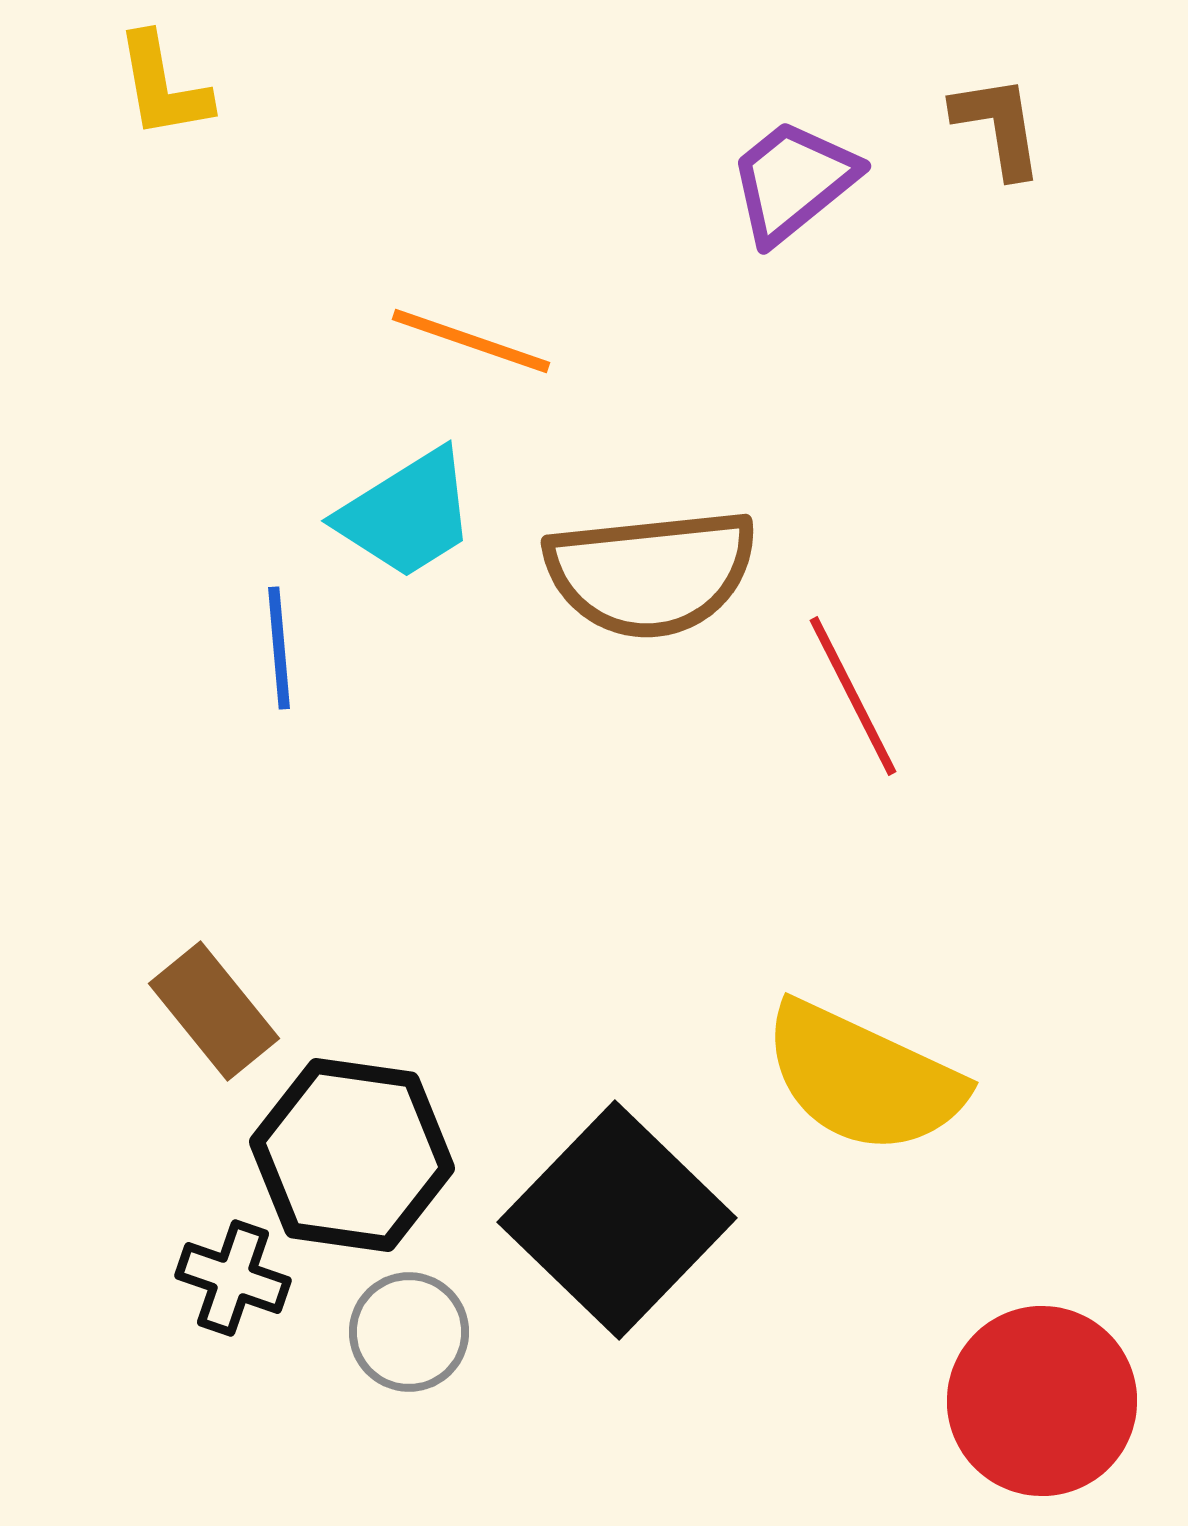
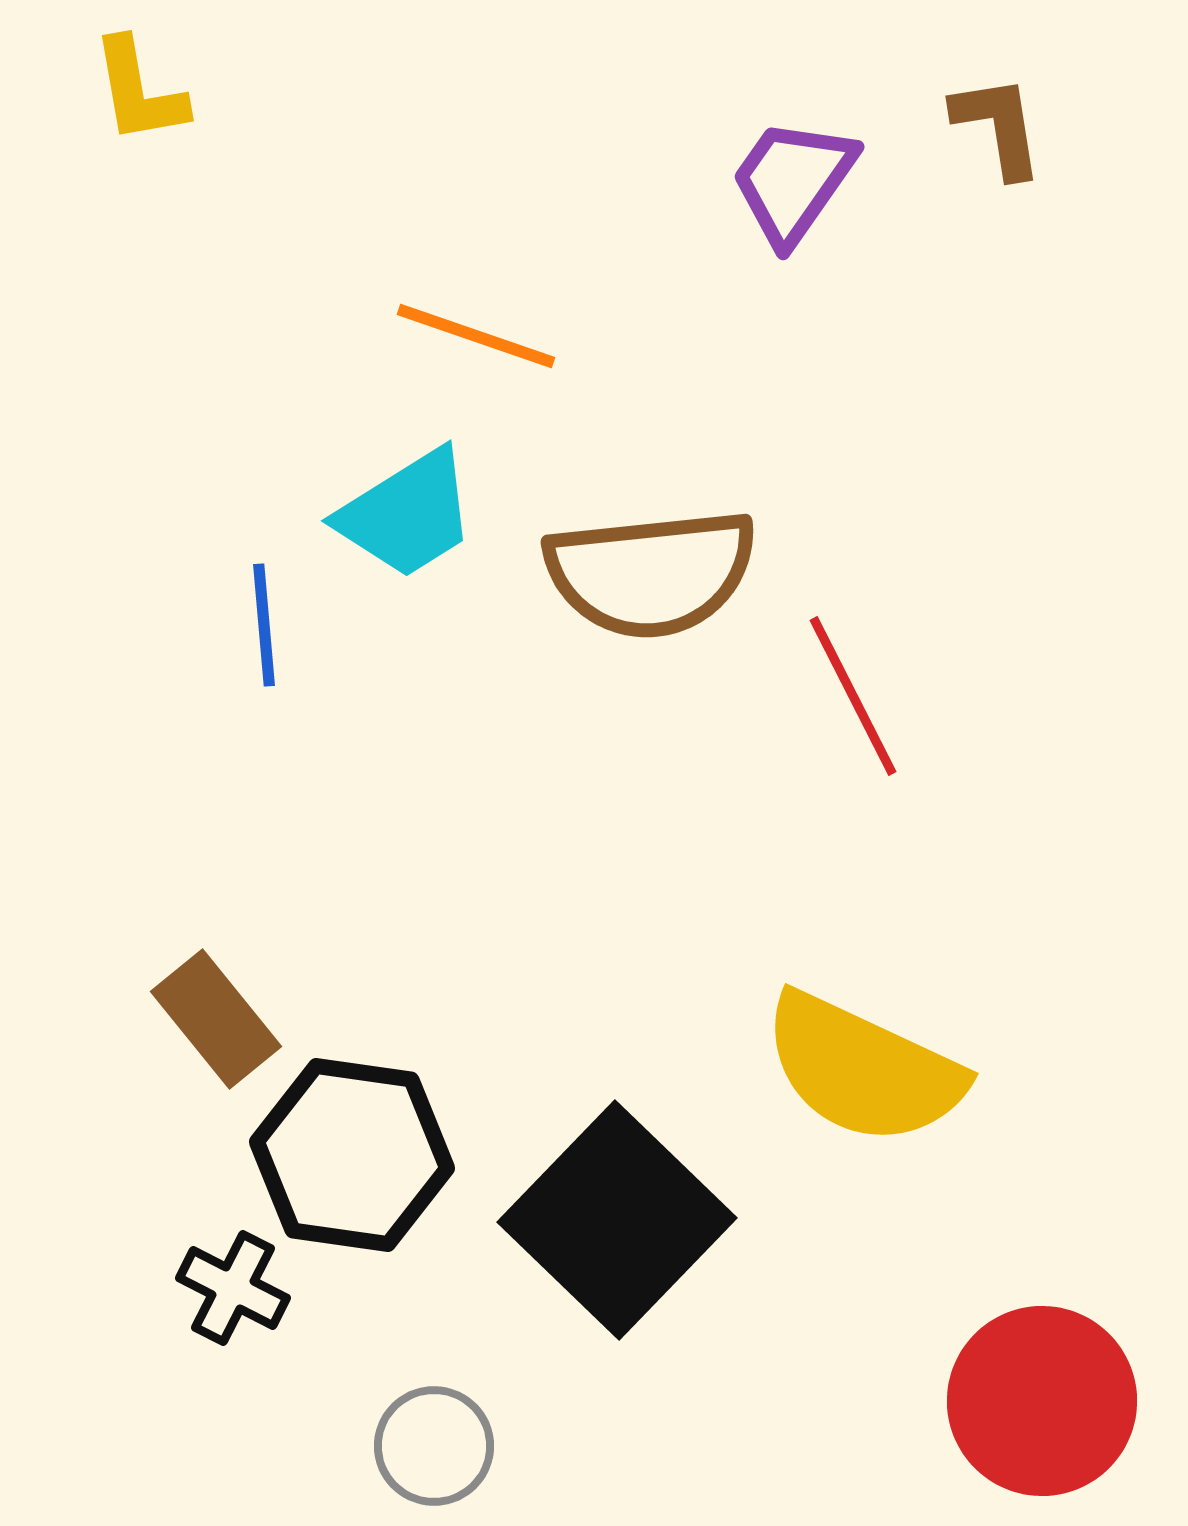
yellow L-shape: moved 24 px left, 5 px down
purple trapezoid: rotated 16 degrees counterclockwise
orange line: moved 5 px right, 5 px up
blue line: moved 15 px left, 23 px up
brown rectangle: moved 2 px right, 8 px down
yellow semicircle: moved 9 px up
black cross: moved 10 px down; rotated 8 degrees clockwise
gray circle: moved 25 px right, 114 px down
